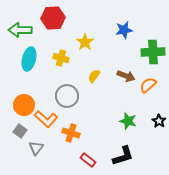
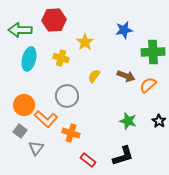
red hexagon: moved 1 px right, 2 px down
